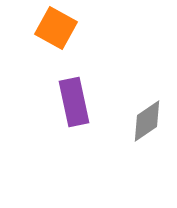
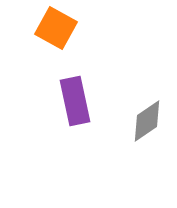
purple rectangle: moved 1 px right, 1 px up
